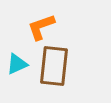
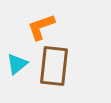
cyan triangle: rotated 15 degrees counterclockwise
